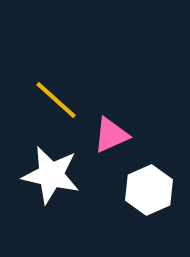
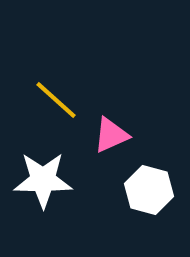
white star: moved 8 px left, 5 px down; rotated 12 degrees counterclockwise
white hexagon: rotated 21 degrees counterclockwise
